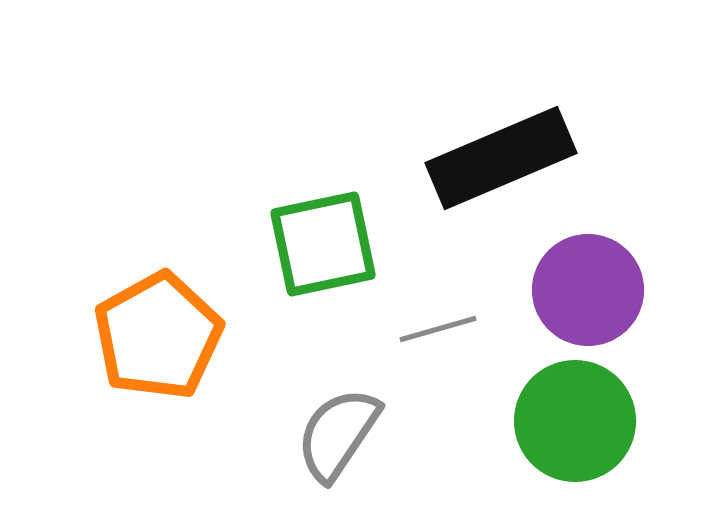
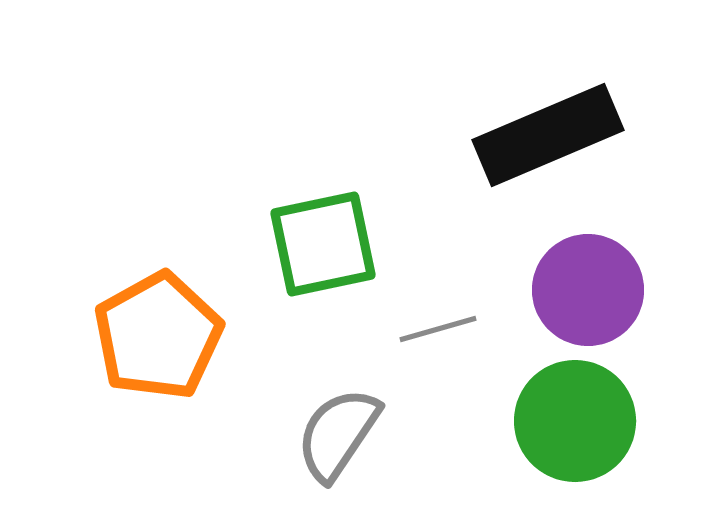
black rectangle: moved 47 px right, 23 px up
